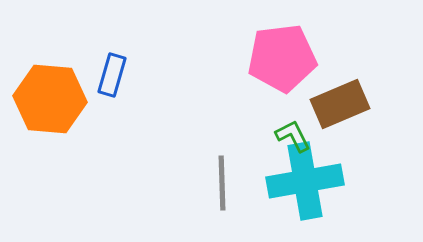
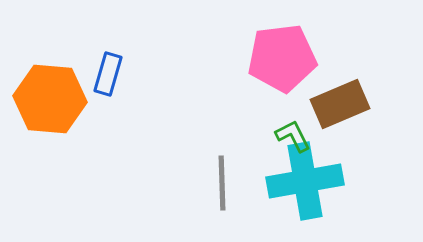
blue rectangle: moved 4 px left, 1 px up
